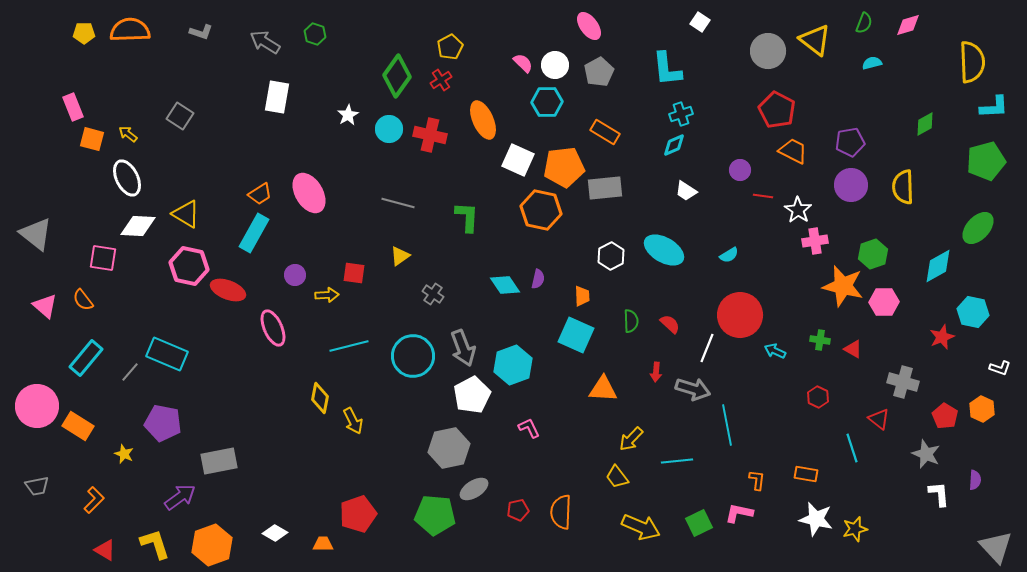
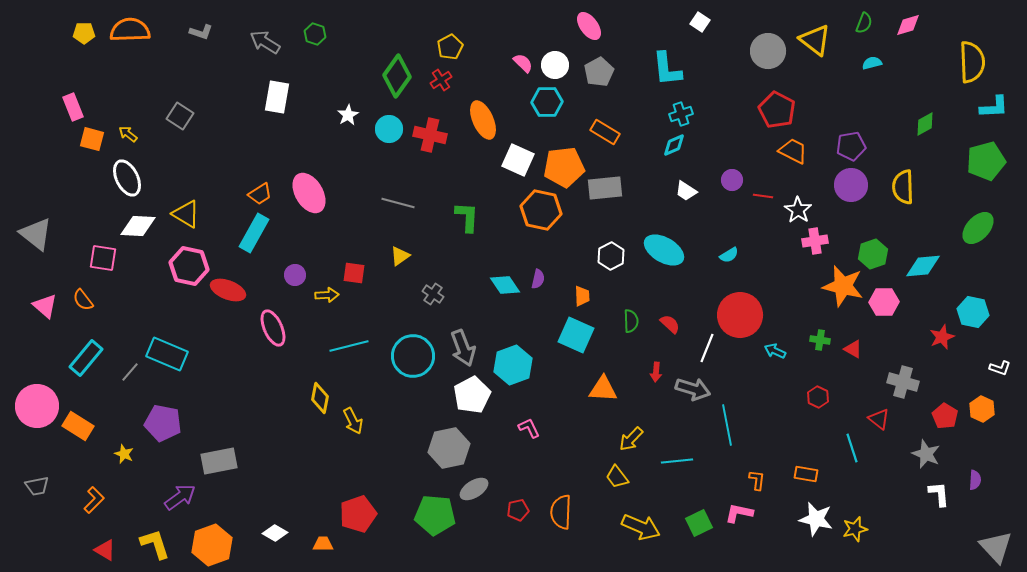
purple pentagon at (850, 142): moved 1 px right, 4 px down
purple circle at (740, 170): moved 8 px left, 10 px down
cyan diamond at (938, 266): moved 15 px left; rotated 24 degrees clockwise
